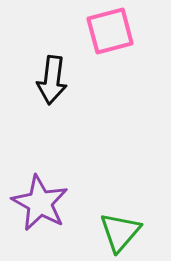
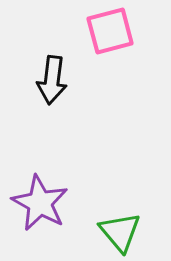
green triangle: rotated 21 degrees counterclockwise
